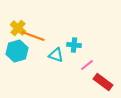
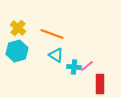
orange line: moved 19 px right, 2 px up
cyan cross: moved 22 px down
cyan triangle: rotated 14 degrees clockwise
pink line: moved 1 px down
red rectangle: moved 3 px left, 2 px down; rotated 54 degrees clockwise
